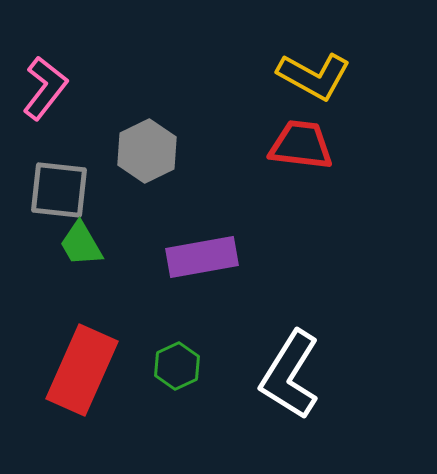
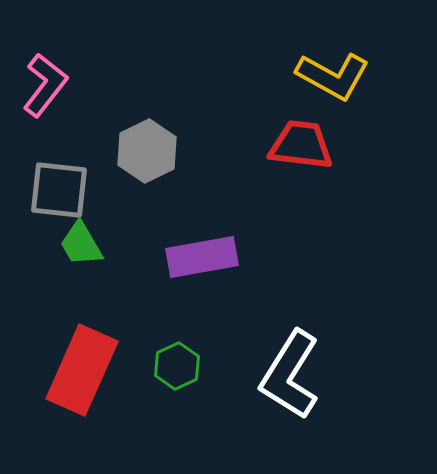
yellow L-shape: moved 19 px right
pink L-shape: moved 3 px up
